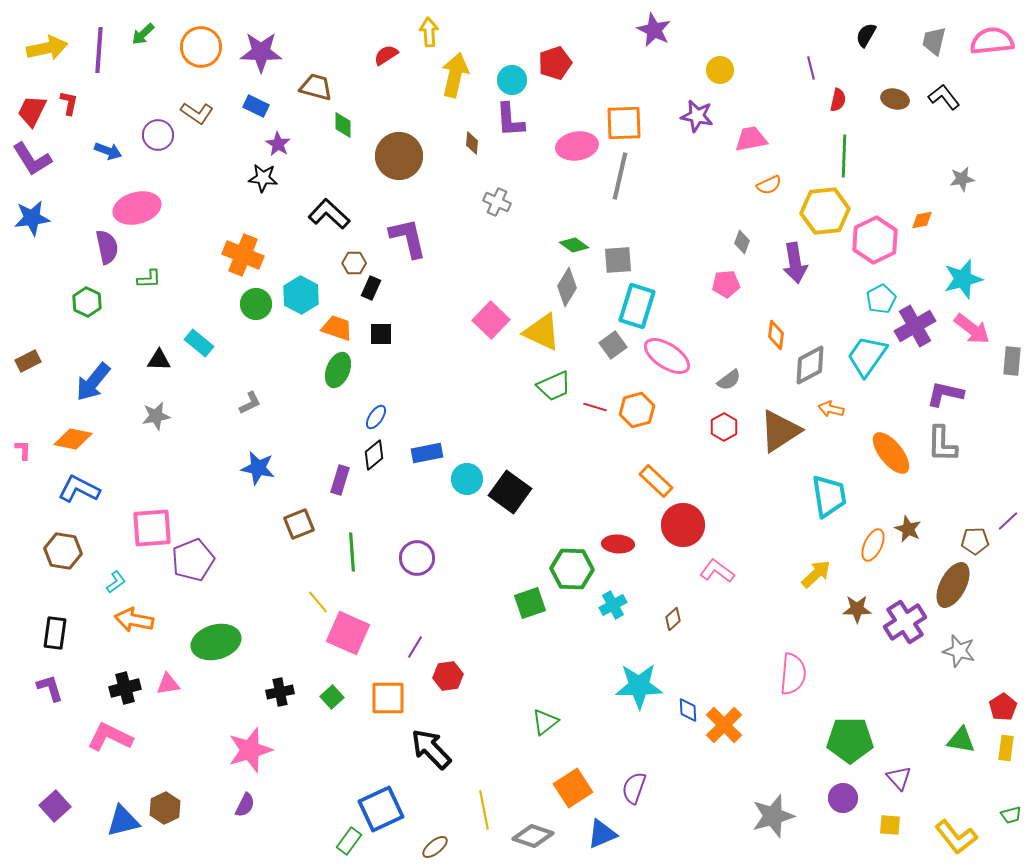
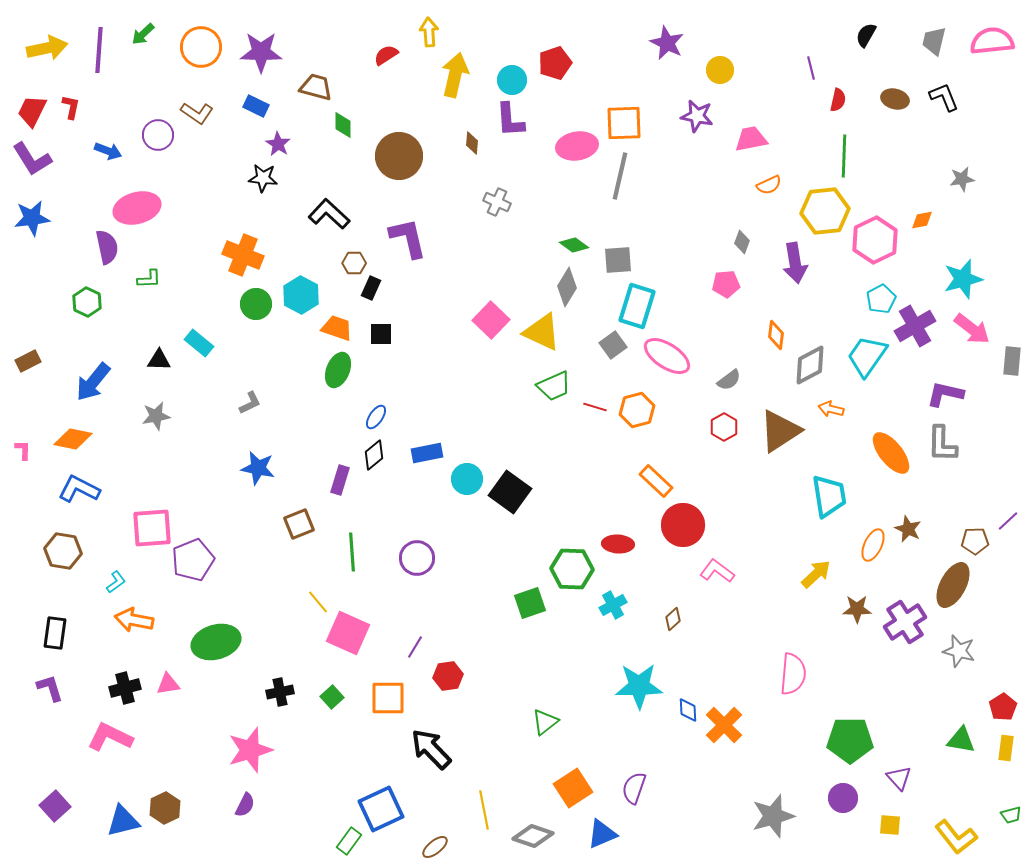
purple star at (654, 30): moved 13 px right, 13 px down
black L-shape at (944, 97): rotated 16 degrees clockwise
red L-shape at (69, 103): moved 2 px right, 4 px down
